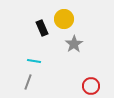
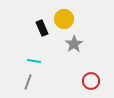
red circle: moved 5 px up
